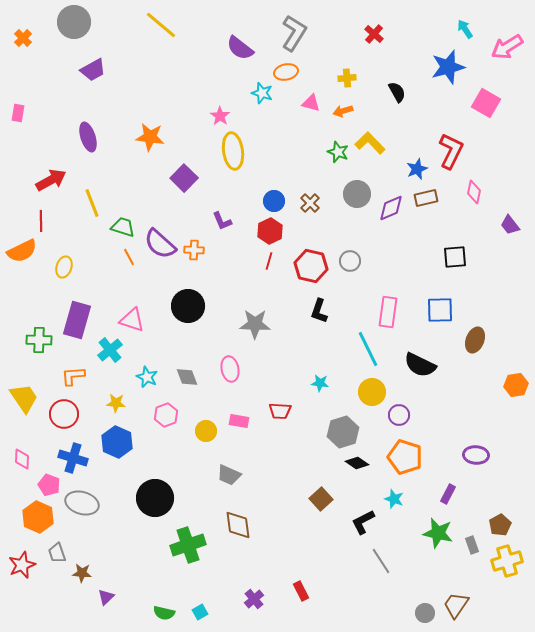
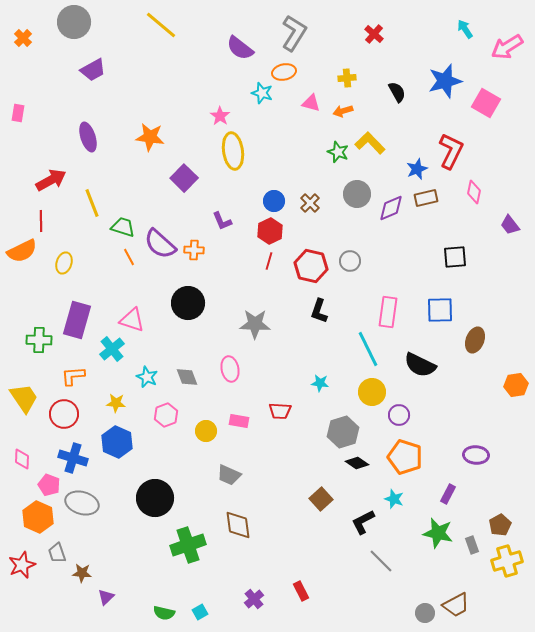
blue star at (448, 67): moved 3 px left, 14 px down
orange ellipse at (286, 72): moved 2 px left
yellow ellipse at (64, 267): moved 4 px up
black circle at (188, 306): moved 3 px up
cyan cross at (110, 350): moved 2 px right, 1 px up
gray line at (381, 561): rotated 12 degrees counterclockwise
brown trapezoid at (456, 605): rotated 152 degrees counterclockwise
